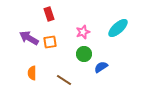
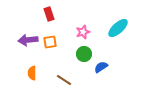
purple arrow: moved 1 px left, 2 px down; rotated 36 degrees counterclockwise
